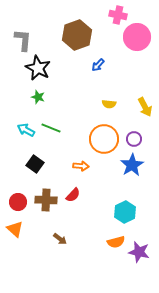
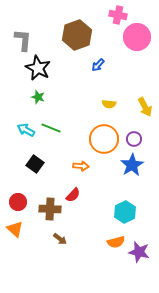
brown cross: moved 4 px right, 9 px down
